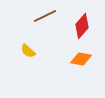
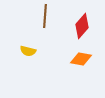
brown line: rotated 60 degrees counterclockwise
yellow semicircle: rotated 28 degrees counterclockwise
